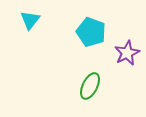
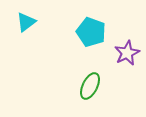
cyan triangle: moved 4 px left, 2 px down; rotated 15 degrees clockwise
